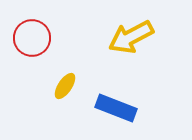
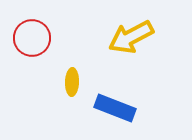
yellow ellipse: moved 7 px right, 4 px up; rotated 32 degrees counterclockwise
blue rectangle: moved 1 px left
